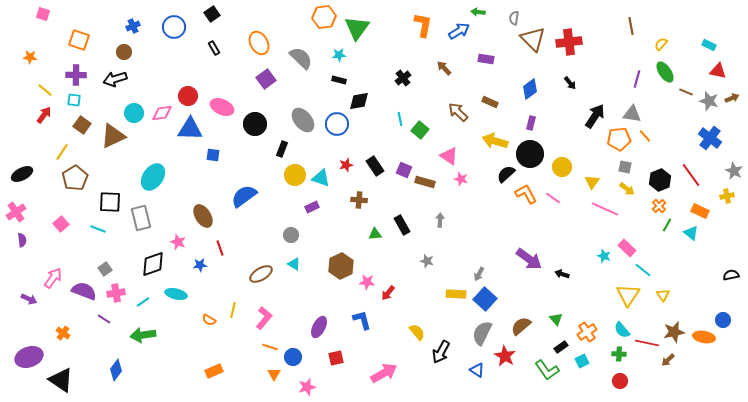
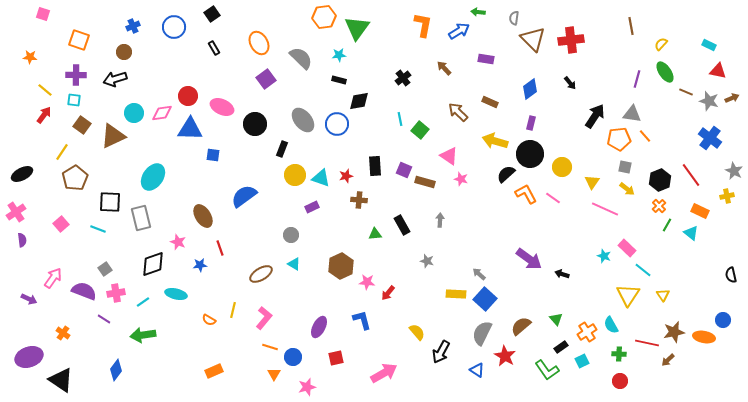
red cross at (569, 42): moved 2 px right, 2 px up
red star at (346, 165): moved 11 px down
black rectangle at (375, 166): rotated 30 degrees clockwise
gray arrow at (479, 274): rotated 104 degrees clockwise
black semicircle at (731, 275): rotated 91 degrees counterclockwise
cyan semicircle at (622, 330): moved 11 px left, 5 px up; rotated 12 degrees clockwise
